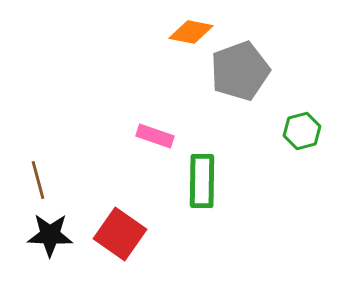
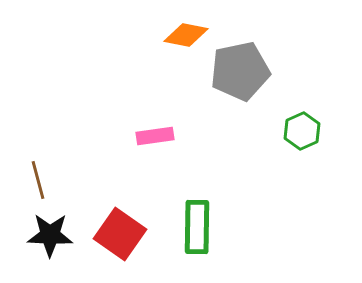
orange diamond: moved 5 px left, 3 px down
gray pentagon: rotated 8 degrees clockwise
green hexagon: rotated 9 degrees counterclockwise
pink rectangle: rotated 27 degrees counterclockwise
green rectangle: moved 5 px left, 46 px down
